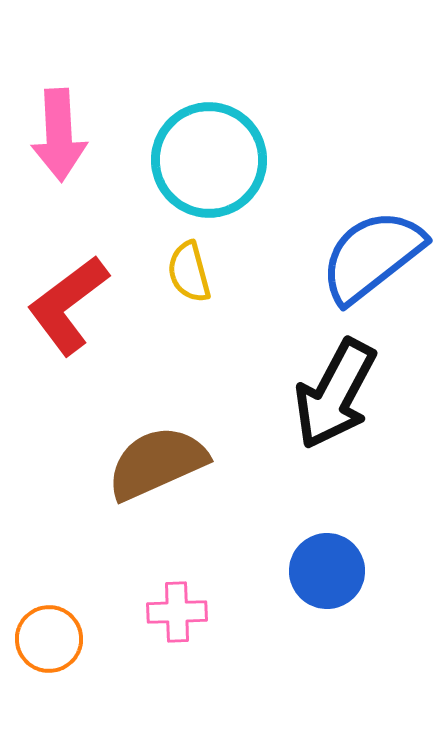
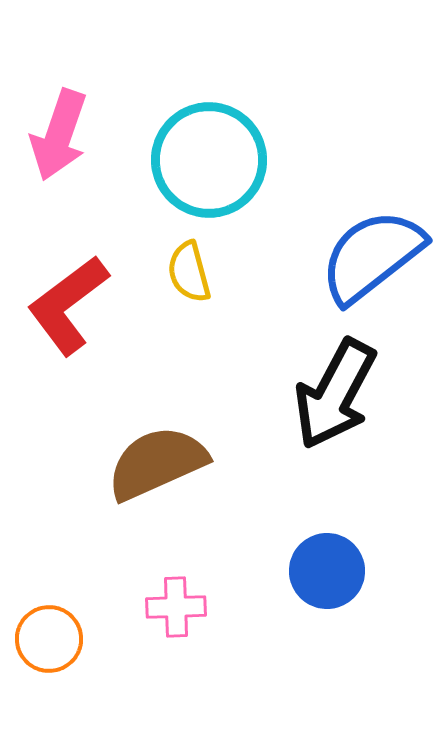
pink arrow: rotated 22 degrees clockwise
pink cross: moved 1 px left, 5 px up
